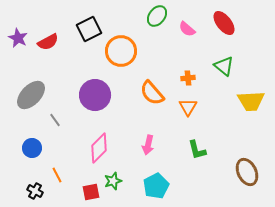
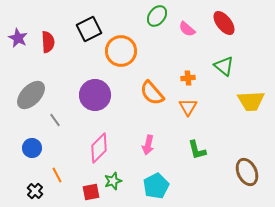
red semicircle: rotated 65 degrees counterclockwise
black cross: rotated 14 degrees clockwise
